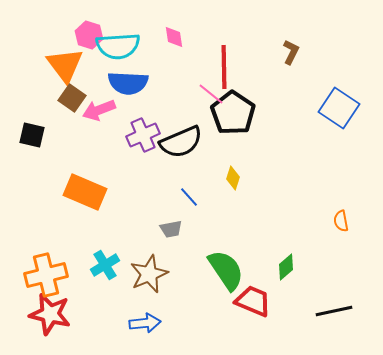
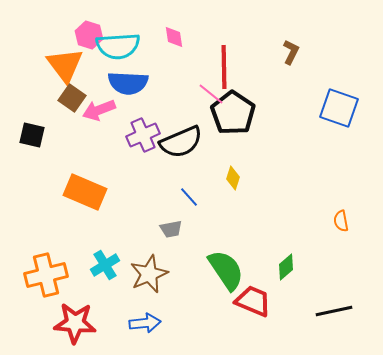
blue square: rotated 15 degrees counterclockwise
red star: moved 25 px right, 9 px down; rotated 9 degrees counterclockwise
